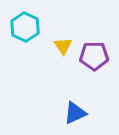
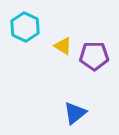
yellow triangle: rotated 24 degrees counterclockwise
blue triangle: rotated 15 degrees counterclockwise
